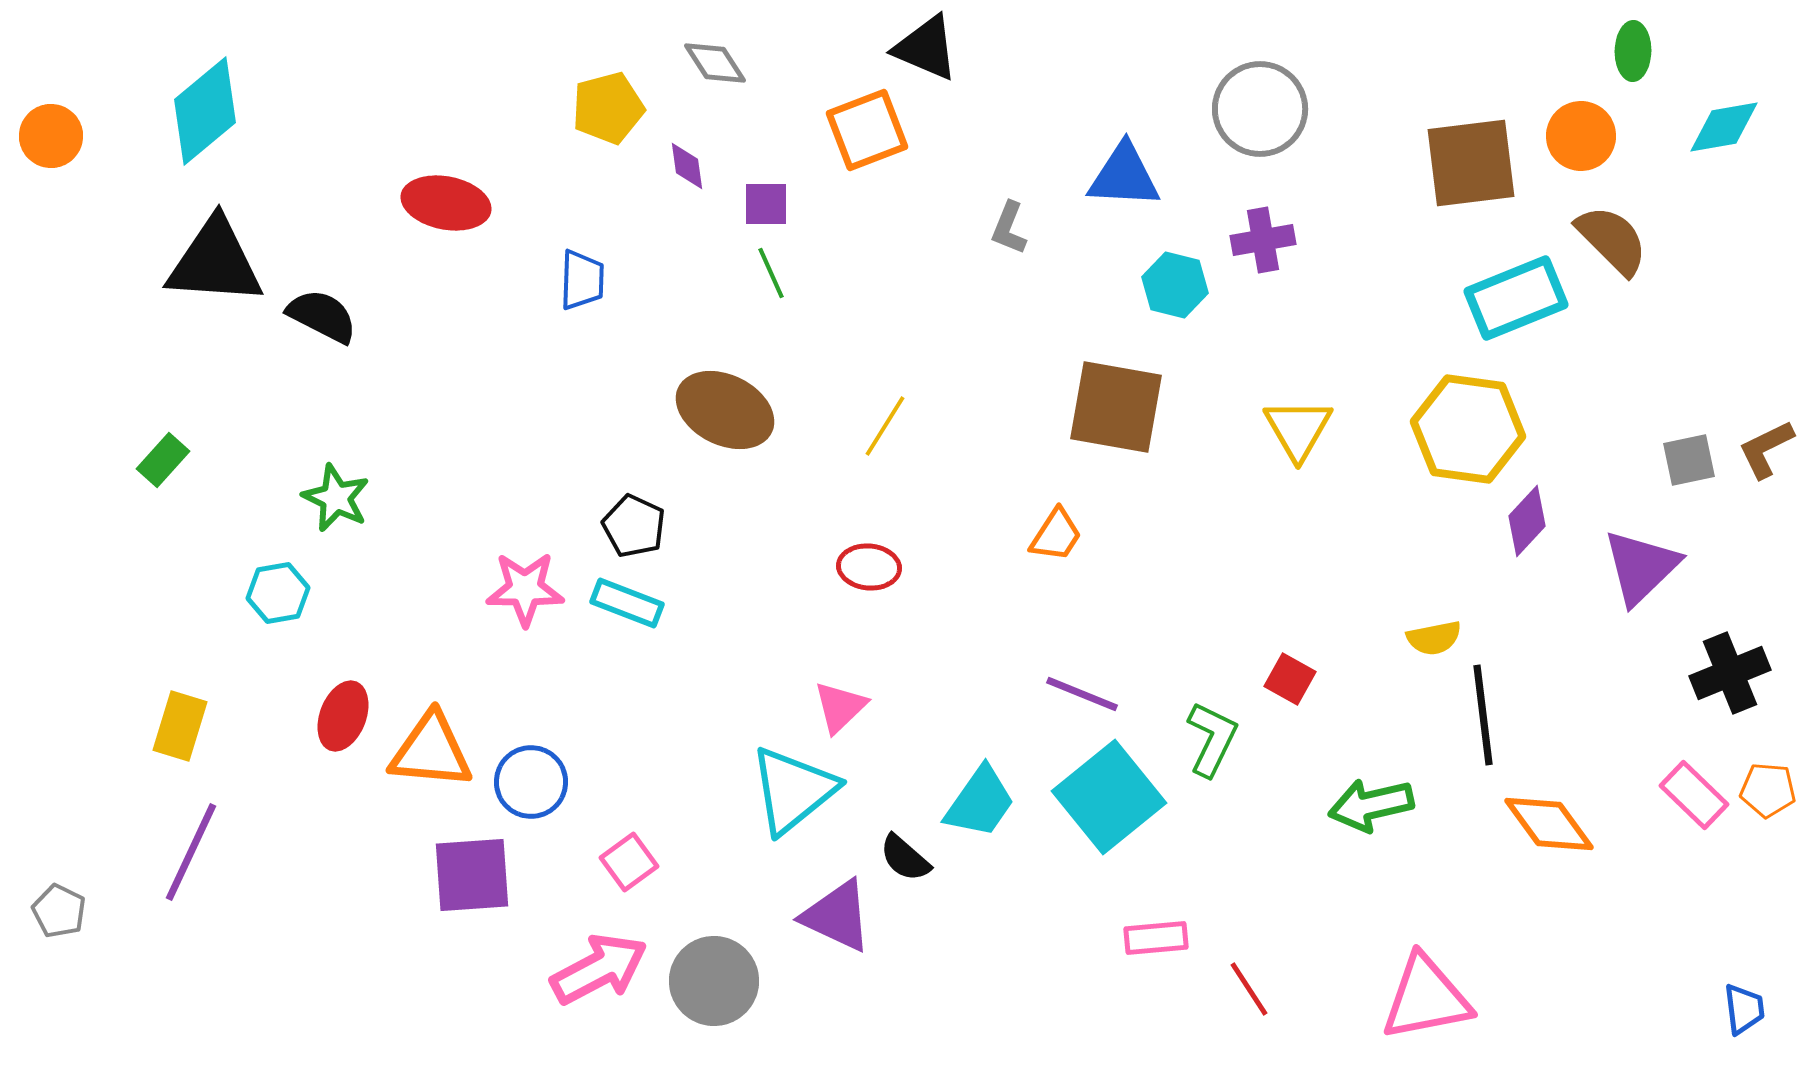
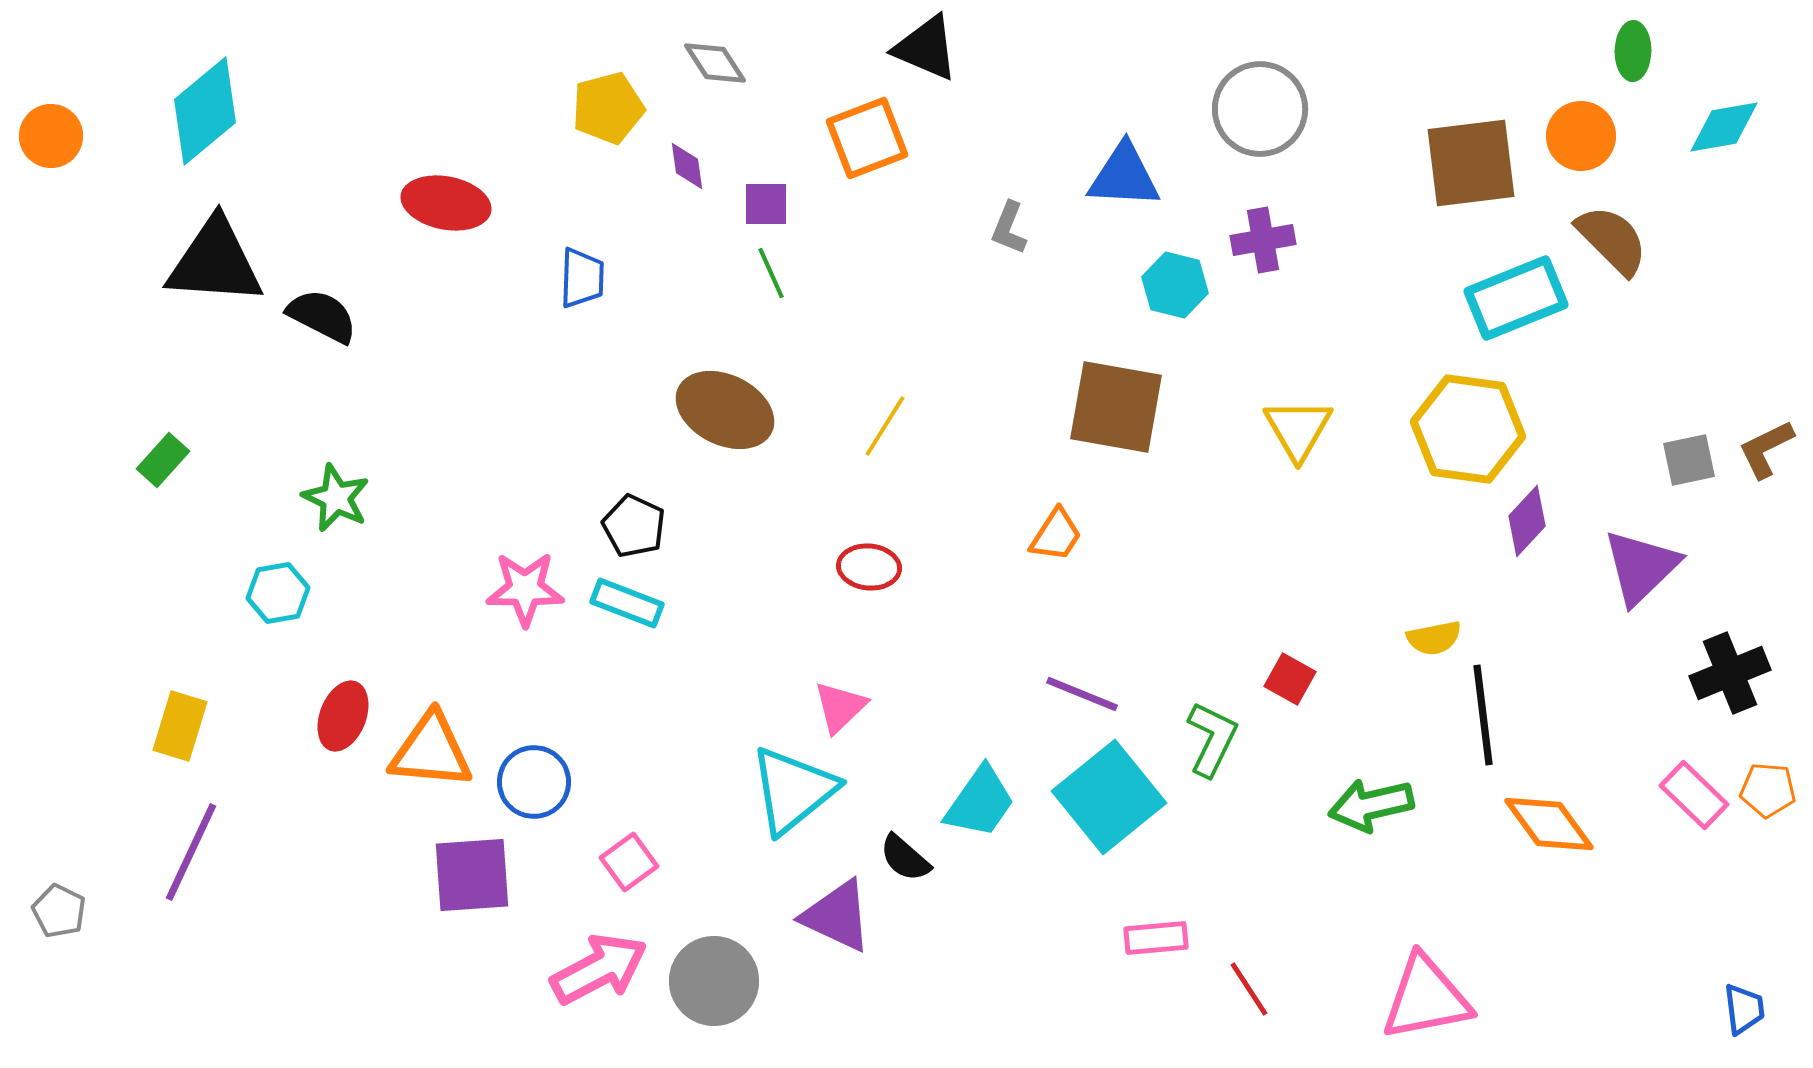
orange square at (867, 130): moved 8 px down
blue trapezoid at (582, 280): moved 2 px up
blue circle at (531, 782): moved 3 px right
